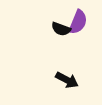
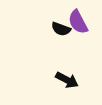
purple semicircle: rotated 130 degrees clockwise
